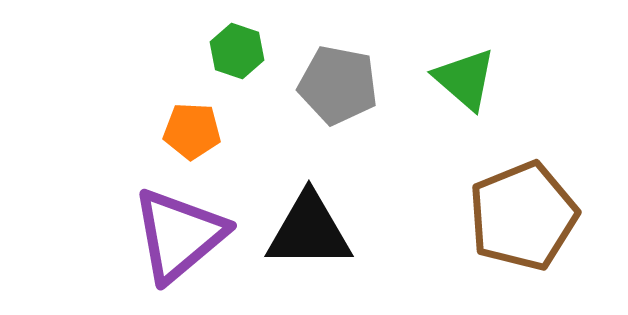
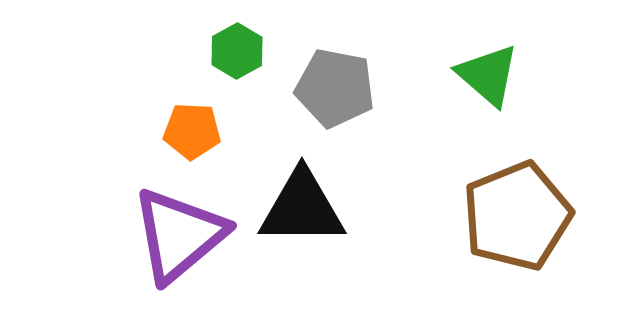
green hexagon: rotated 12 degrees clockwise
green triangle: moved 23 px right, 4 px up
gray pentagon: moved 3 px left, 3 px down
brown pentagon: moved 6 px left
black triangle: moved 7 px left, 23 px up
